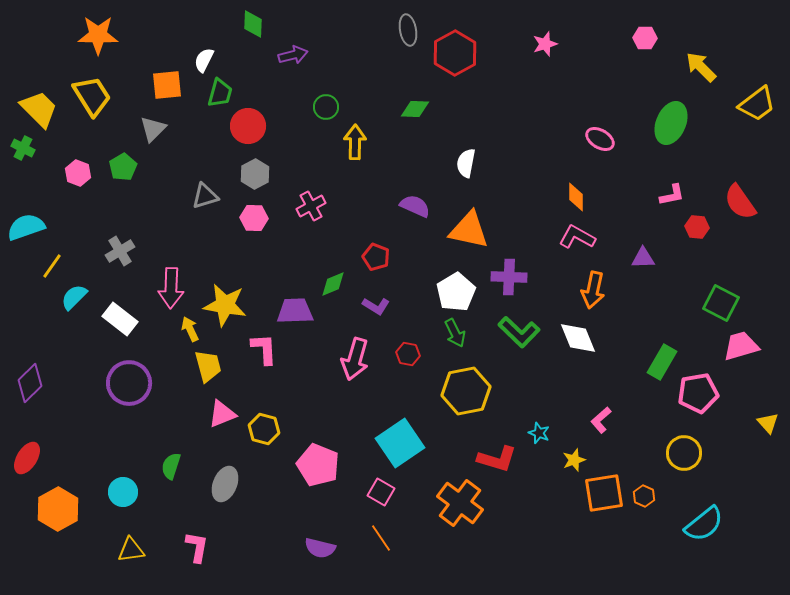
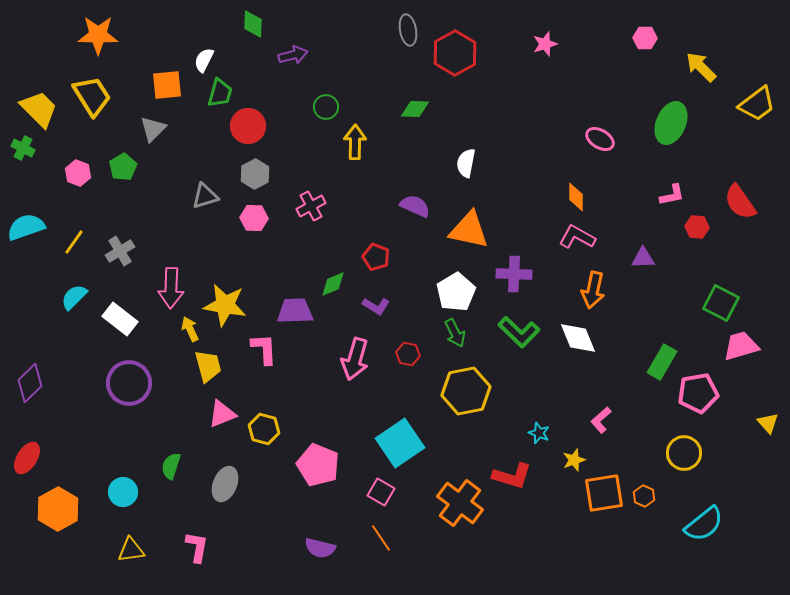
yellow line at (52, 266): moved 22 px right, 24 px up
purple cross at (509, 277): moved 5 px right, 3 px up
red L-shape at (497, 459): moved 15 px right, 17 px down
